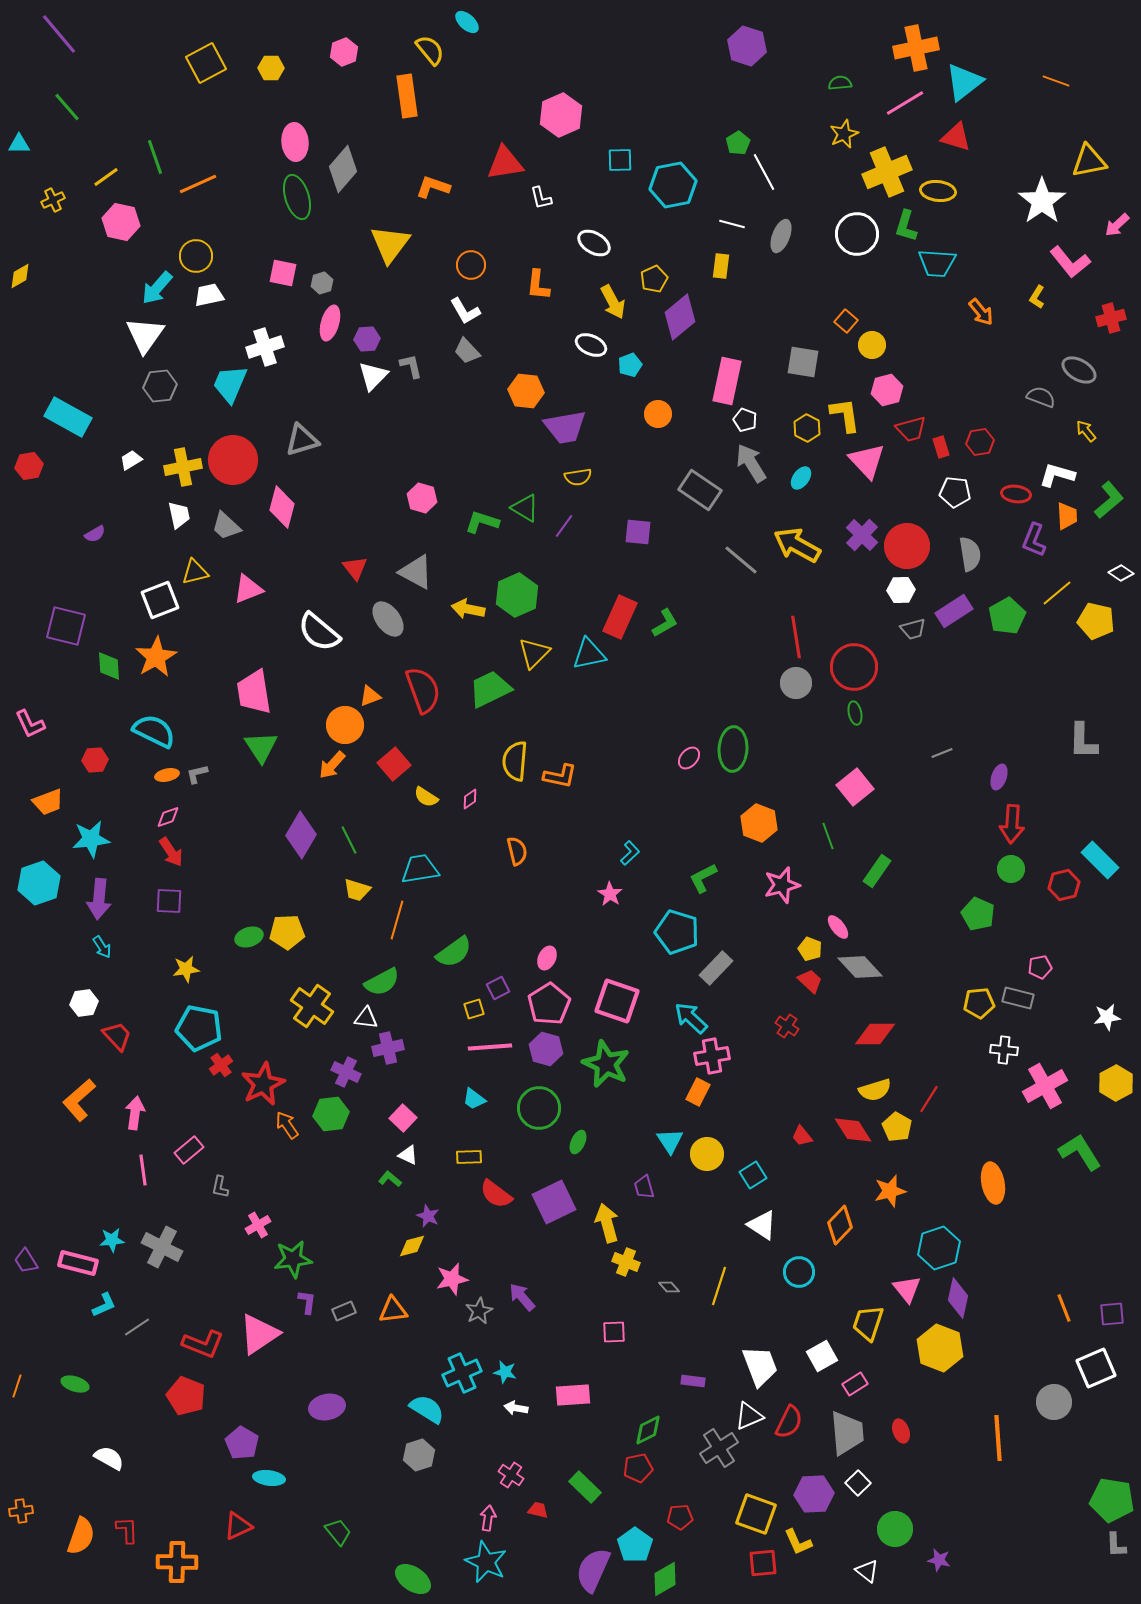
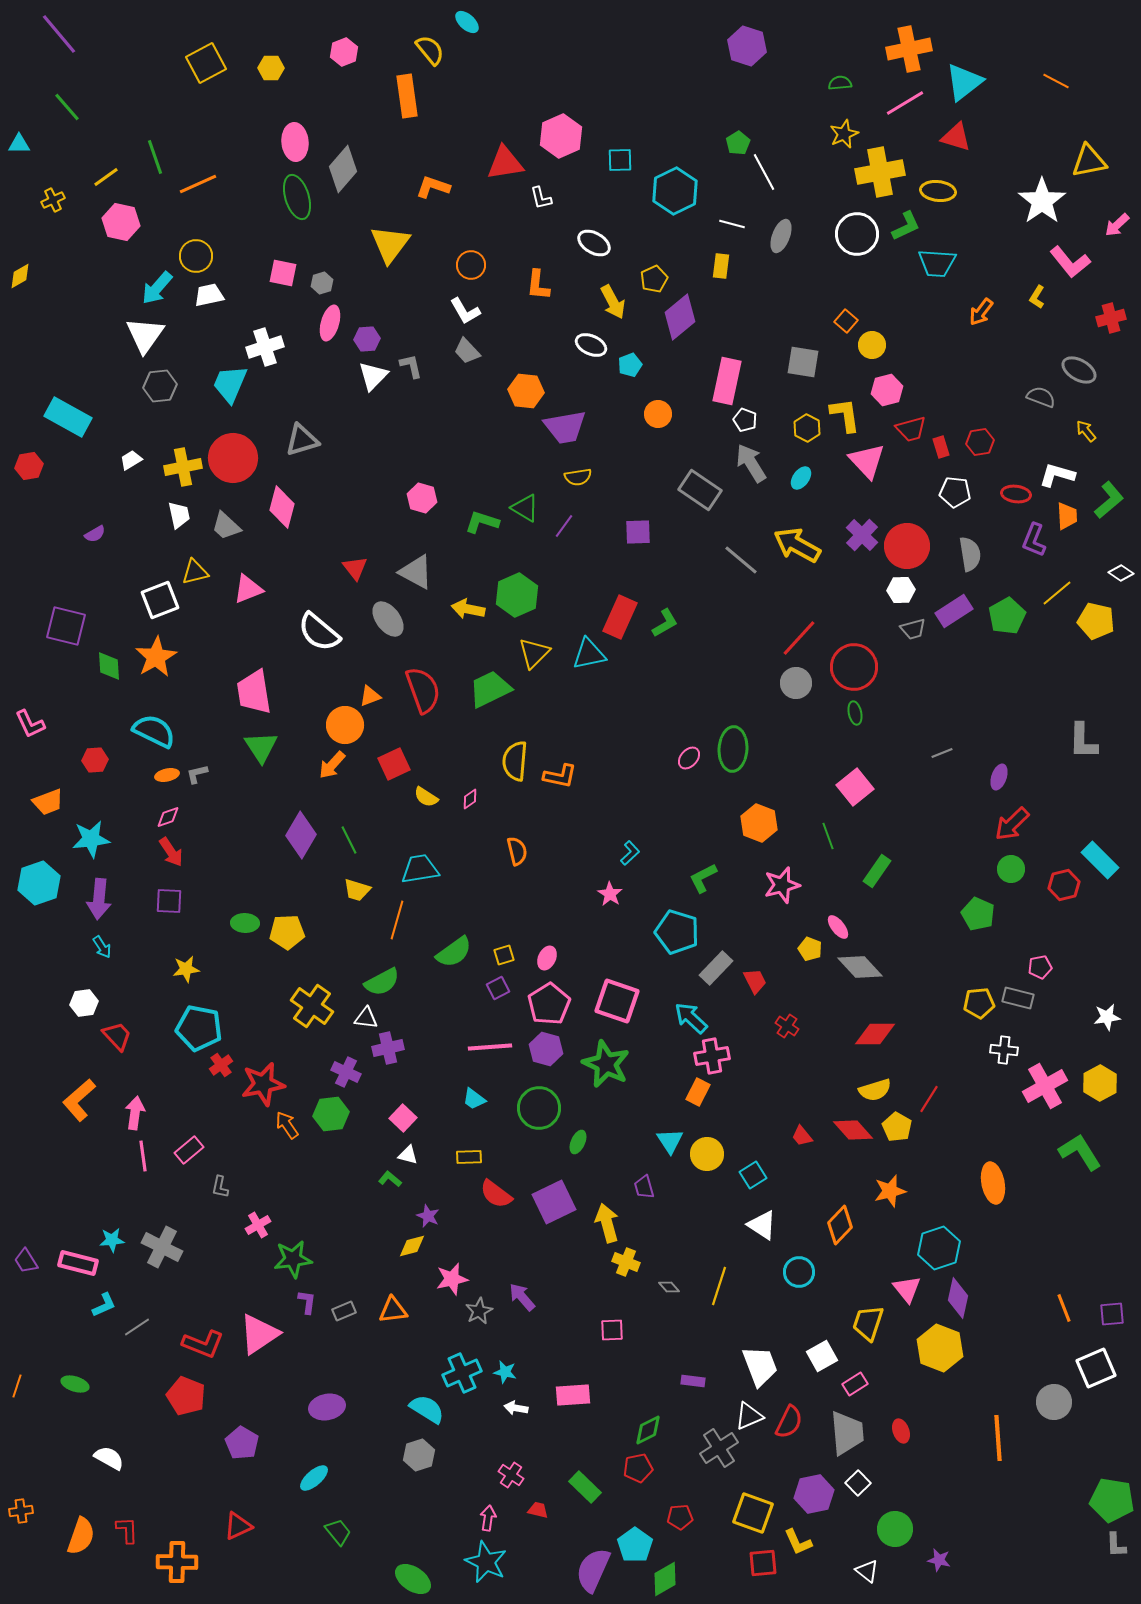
orange cross at (916, 48): moved 7 px left, 1 px down
orange line at (1056, 81): rotated 8 degrees clockwise
pink hexagon at (561, 115): moved 21 px down
yellow cross at (887, 172): moved 7 px left; rotated 12 degrees clockwise
cyan hexagon at (673, 185): moved 2 px right, 6 px down; rotated 15 degrees counterclockwise
green L-shape at (906, 226): rotated 132 degrees counterclockwise
orange arrow at (981, 312): rotated 76 degrees clockwise
red circle at (233, 460): moved 2 px up
purple square at (638, 532): rotated 8 degrees counterclockwise
red line at (796, 637): moved 3 px right, 1 px down; rotated 51 degrees clockwise
red square at (394, 764): rotated 16 degrees clockwise
red arrow at (1012, 824): rotated 42 degrees clockwise
green ellipse at (249, 937): moved 4 px left, 14 px up; rotated 20 degrees clockwise
red trapezoid at (810, 981): moved 55 px left; rotated 20 degrees clockwise
yellow square at (474, 1009): moved 30 px right, 54 px up
yellow hexagon at (1116, 1083): moved 16 px left
red star at (263, 1084): rotated 15 degrees clockwise
red diamond at (853, 1130): rotated 9 degrees counterclockwise
white triangle at (408, 1155): rotated 10 degrees counterclockwise
pink line at (143, 1170): moved 14 px up
pink square at (614, 1332): moved 2 px left, 2 px up
cyan ellipse at (269, 1478): moved 45 px right; rotated 48 degrees counterclockwise
purple hexagon at (814, 1494): rotated 9 degrees counterclockwise
yellow square at (756, 1514): moved 3 px left, 1 px up
